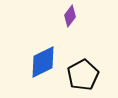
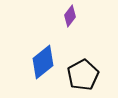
blue diamond: rotated 12 degrees counterclockwise
